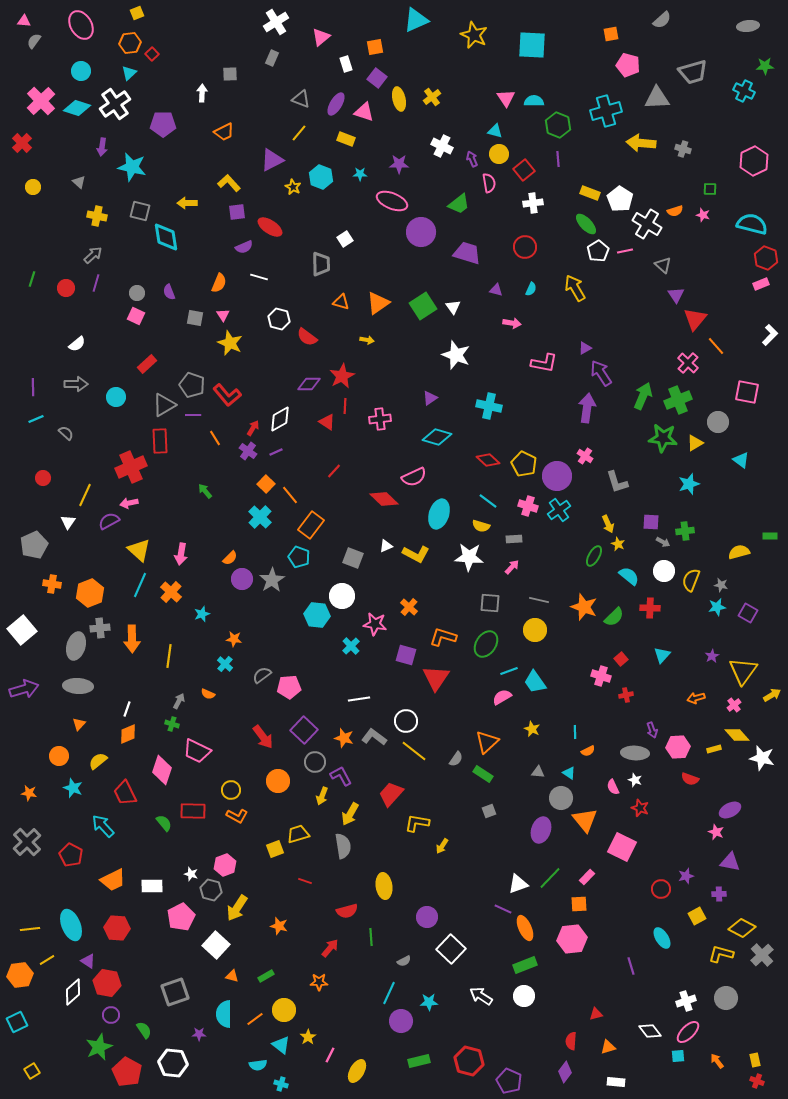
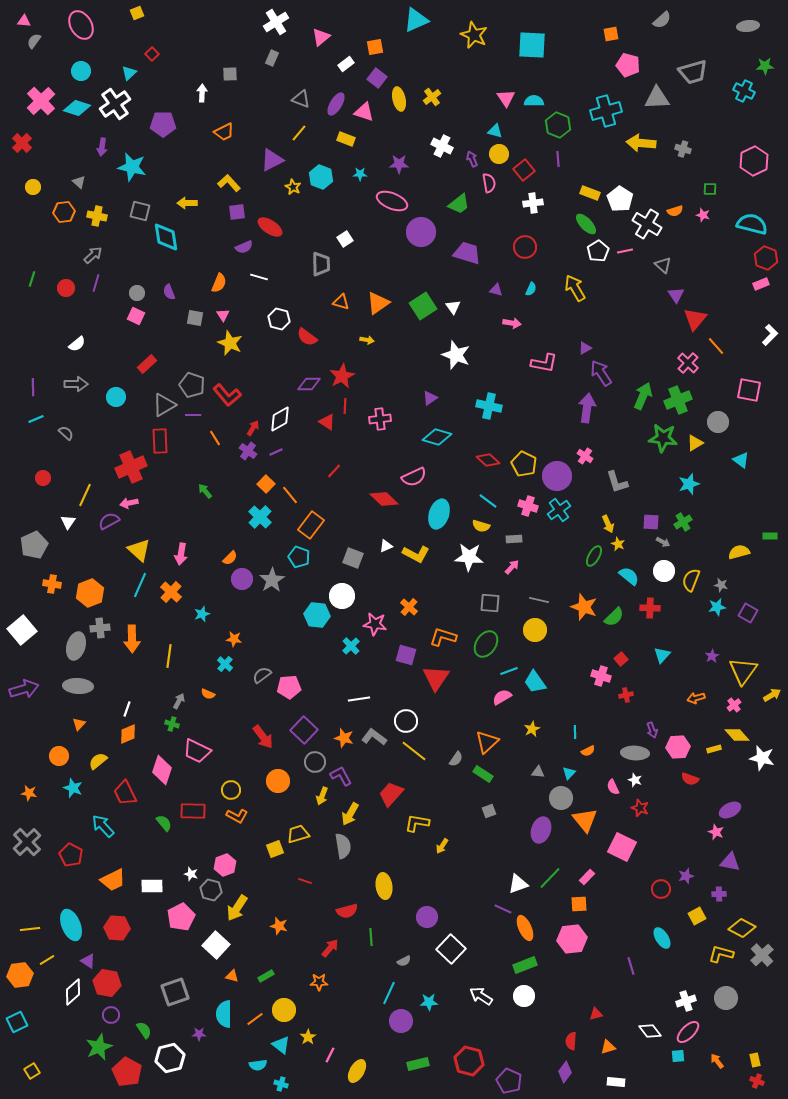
orange hexagon at (130, 43): moved 66 px left, 169 px down
white rectangle at (346, 64): rotated 70 degrees clockwise
pink square at (747, 392): moved 2 px right, 2 px up
green cross at (685, 531): moved 2 px left, 9 px up; rotated 24 degrees counterclockwise
yellow star at (532, 729): rotated 21 degrees clockwise
cyan triangle at (569, 773): rotated 40 degrees clockwise
green rectangle at (419, 1061): moved 1 px left, 3 px down
white hexagon at (173, 1063): moved 3 px left, 5 px up; rotated 20 degrees counterclockwise
